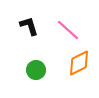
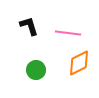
pink line: moved 3 px down; rotated 35 degrees counterclockwise
